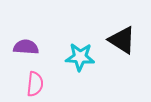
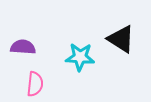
black triangle: moved 1 px left, 1 px up
purple semicircle: moved 3 px left
